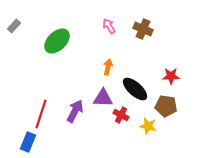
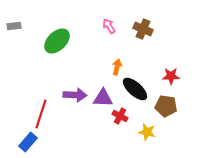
gray rectangle: rotated 40 degrees clockwise
orange arrow: moved 9 px right
purple arrow: moved 16 px up; rotated 65 degrees clockwise
red cross: moved 1 px left, 1 px down
yellow star: moved 1 px left, 6 px down
blue rectangle: rotated 18 degrees clockwise
